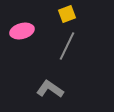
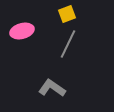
gray line: moved 1 px right, 2 px up
gray L-shape: moved 2 px right, 1 px up
